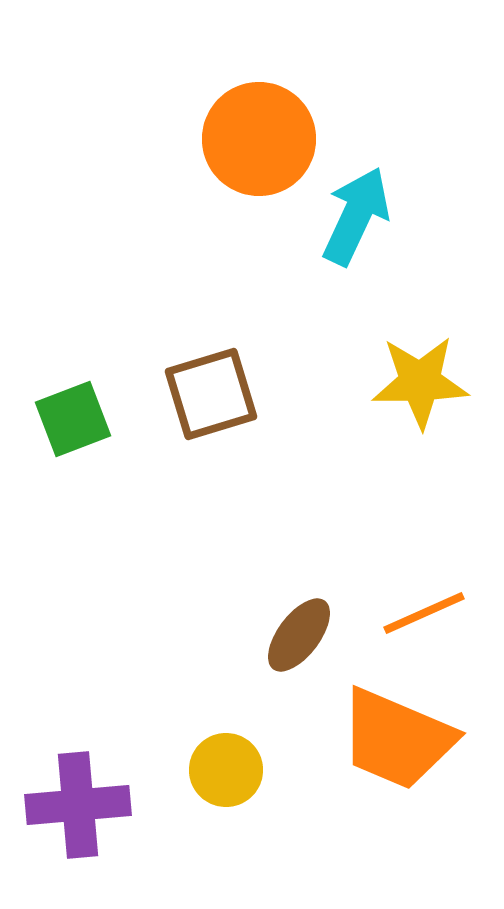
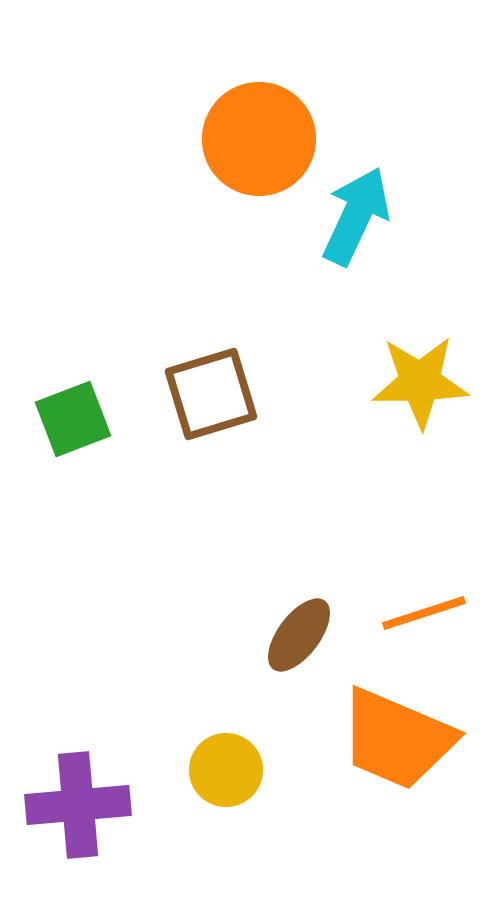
orange line: rotated 6 degrees clockwise
